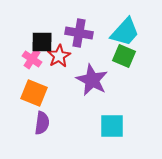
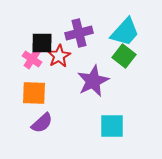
purple cross: rotated 24 degrees counterclockwise
black square: moved 1 px down
green square: rotated 15 degrees clockwise
purple star: moved 1 px right, 1 px down; rotated 20 degrees clockwise
orange square: rotated 20 degrees counterclockwise
purple semicircle: rotated 40 degrees clockwise
